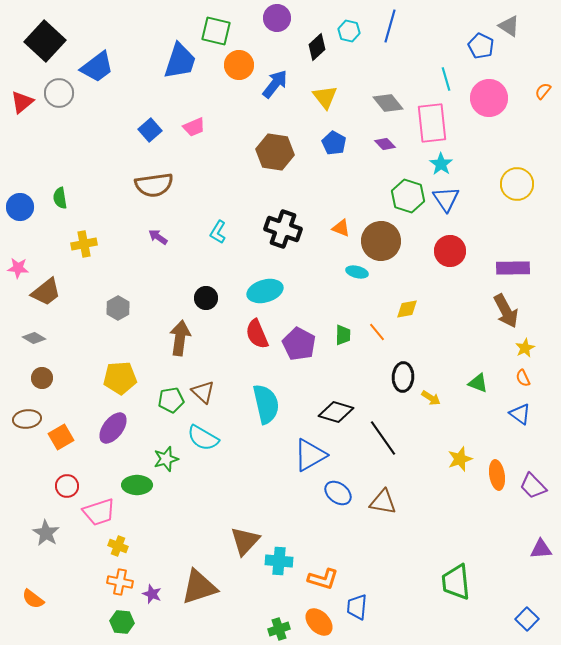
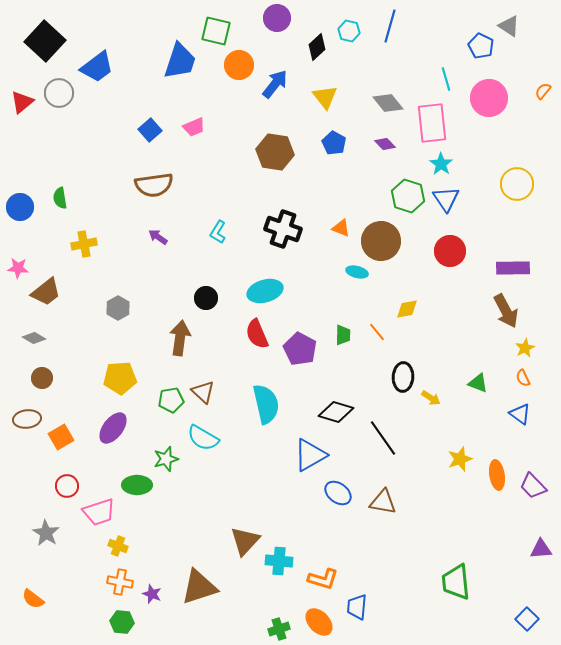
purple pentagon at (299, 344): moved 1 px right, 5 px down
